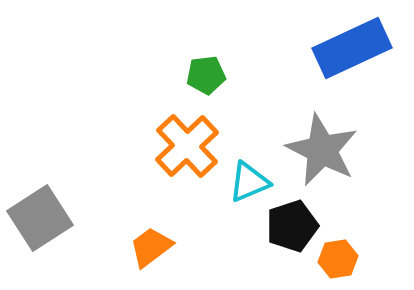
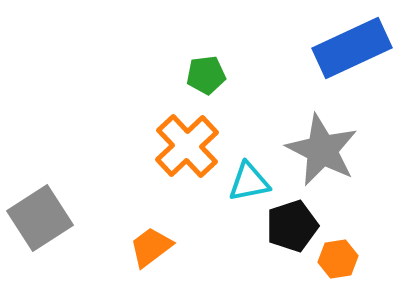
cyan triangle: rotated 12 degrees clockwise
